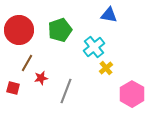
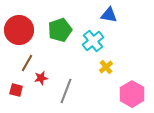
cyan cross: moved 1 px left, 6 px up
yellow cross: moved 1 px up
red square: moved 3 px right, 2 px down
